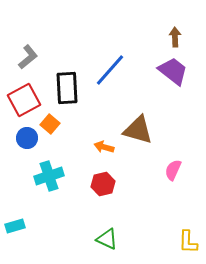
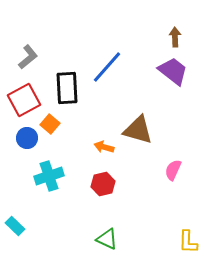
blue line: moved 3 px left, 3 px up
cyan rectangle: rotated 60 degrees clockwise
